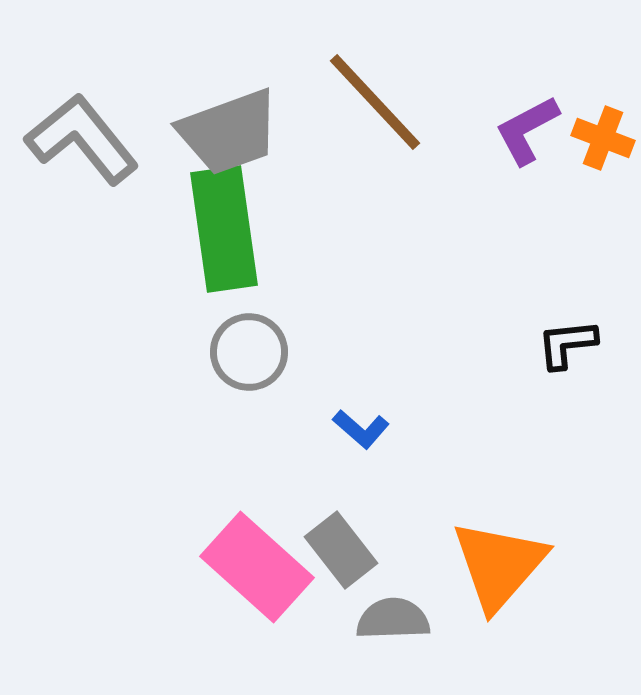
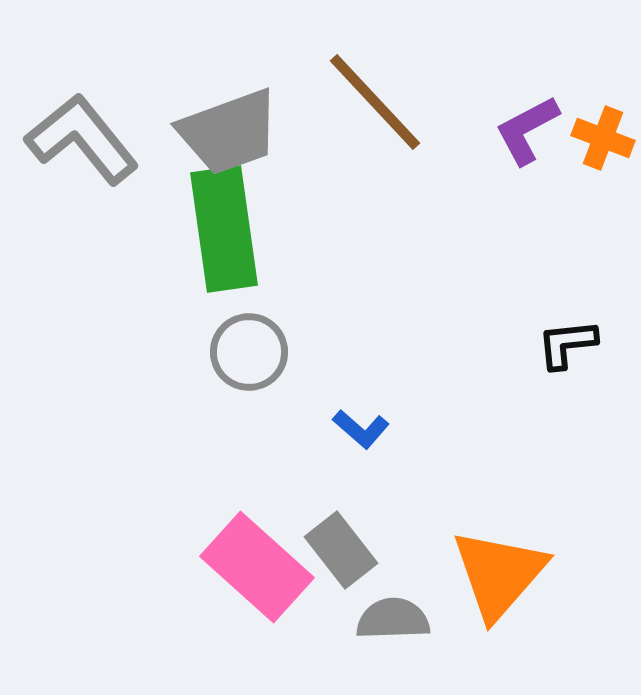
orange triangle: moved 9 px down
